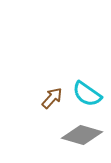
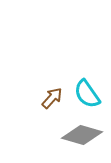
cyan semicircle: rotated 20 degrees clockwise
